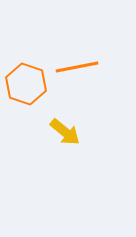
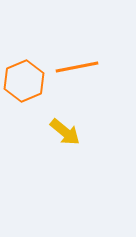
orange hexagon: moved 2 px left, 3 px up; rotated 18 degrees clockwise
